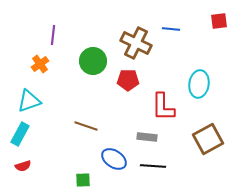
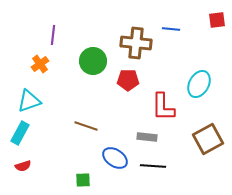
red square: moved 2 px left, 1 px up
brown cross: rotated 20 degrees counterclockwise
cyan ellipse: rotated 20 degrees clockwise
cyan rectangle: moved 1 px up
blue ellipse: moved 1 px right, 1 px up
